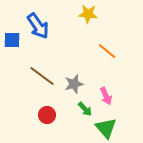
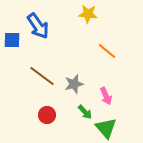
green arrow: moved 3 px down
